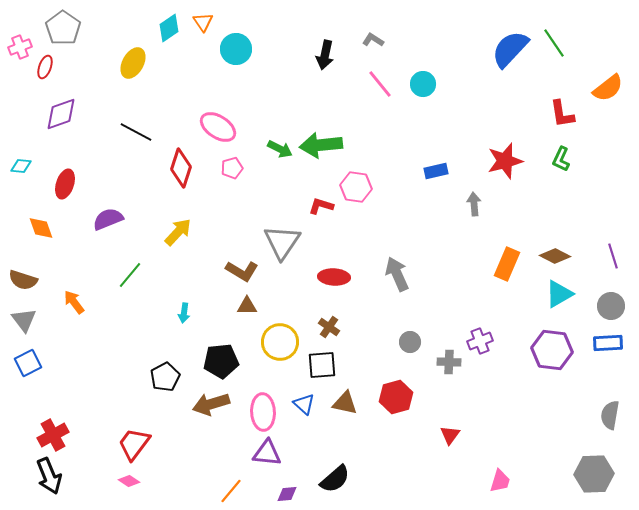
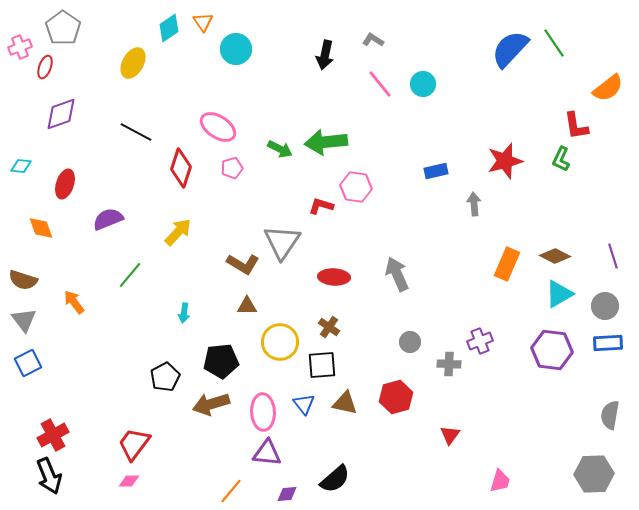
red L-shape at (562, 114): moved 14 px right, 12 px down
green arrow at (321, 145): moved 5 px right, 3 px up
brown L-shape at (242, 271): moved 1 px right, 7 px up
gray circle at (611, 306): moved 6 px left
gray cross at (449, 362): moved 2 px down
blue triangle at (304, 404): rotated 10 degrees clockwise
pink diamond at (129, 481): rotated 35 degrees counterclockwise
